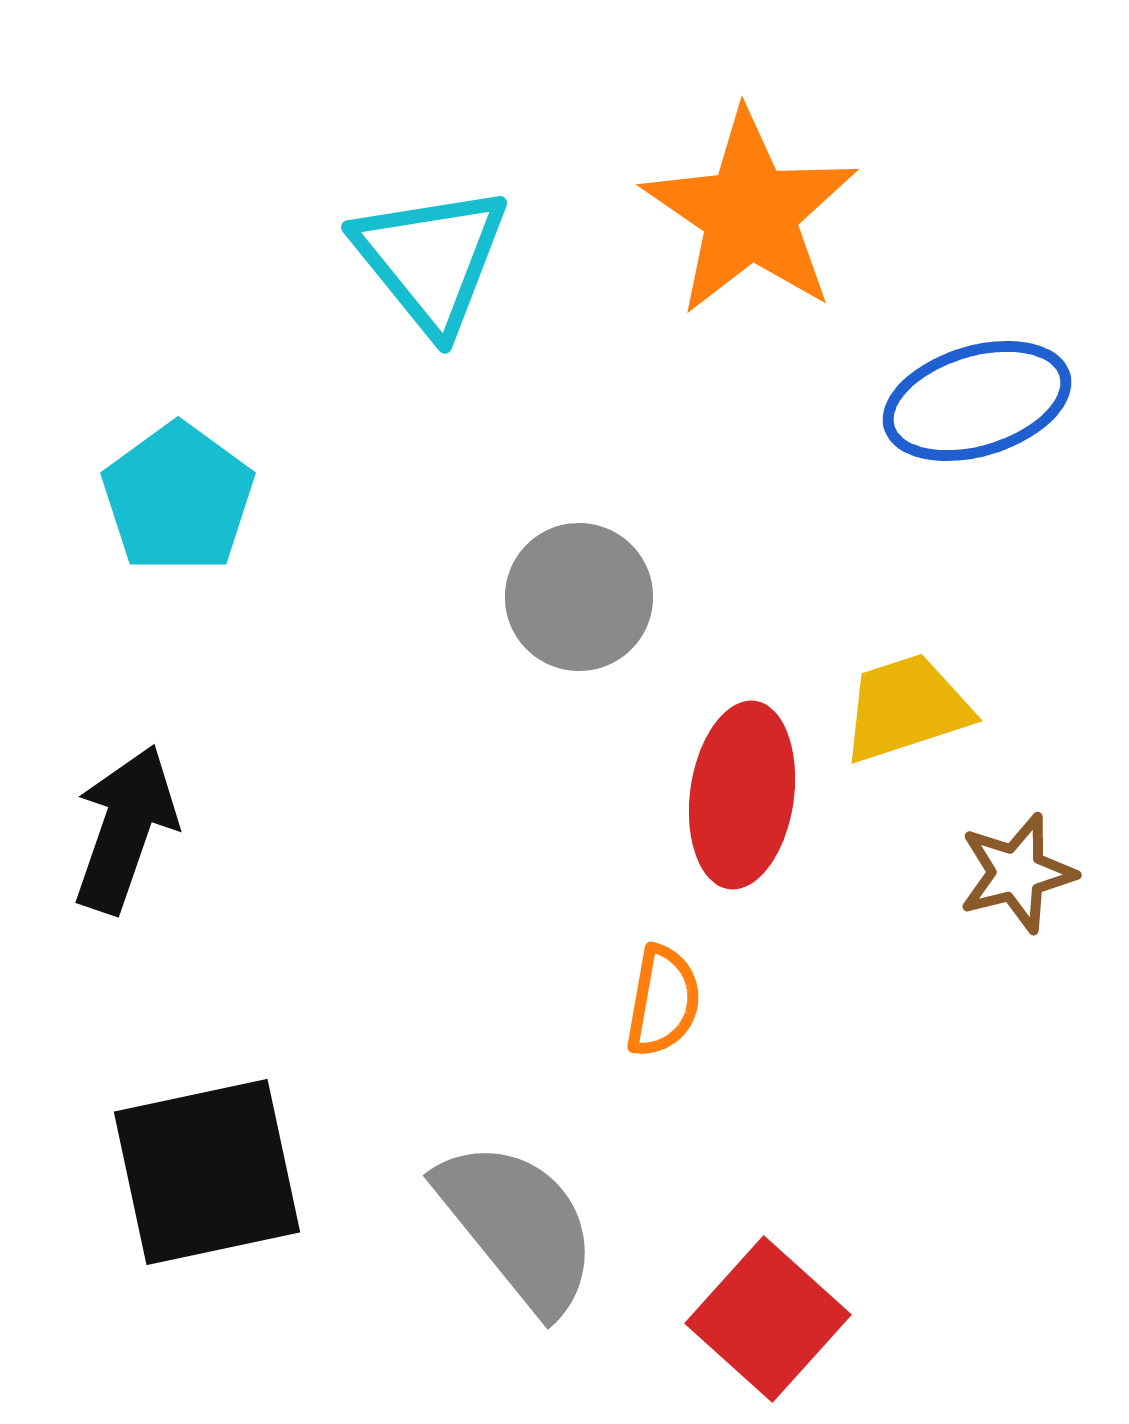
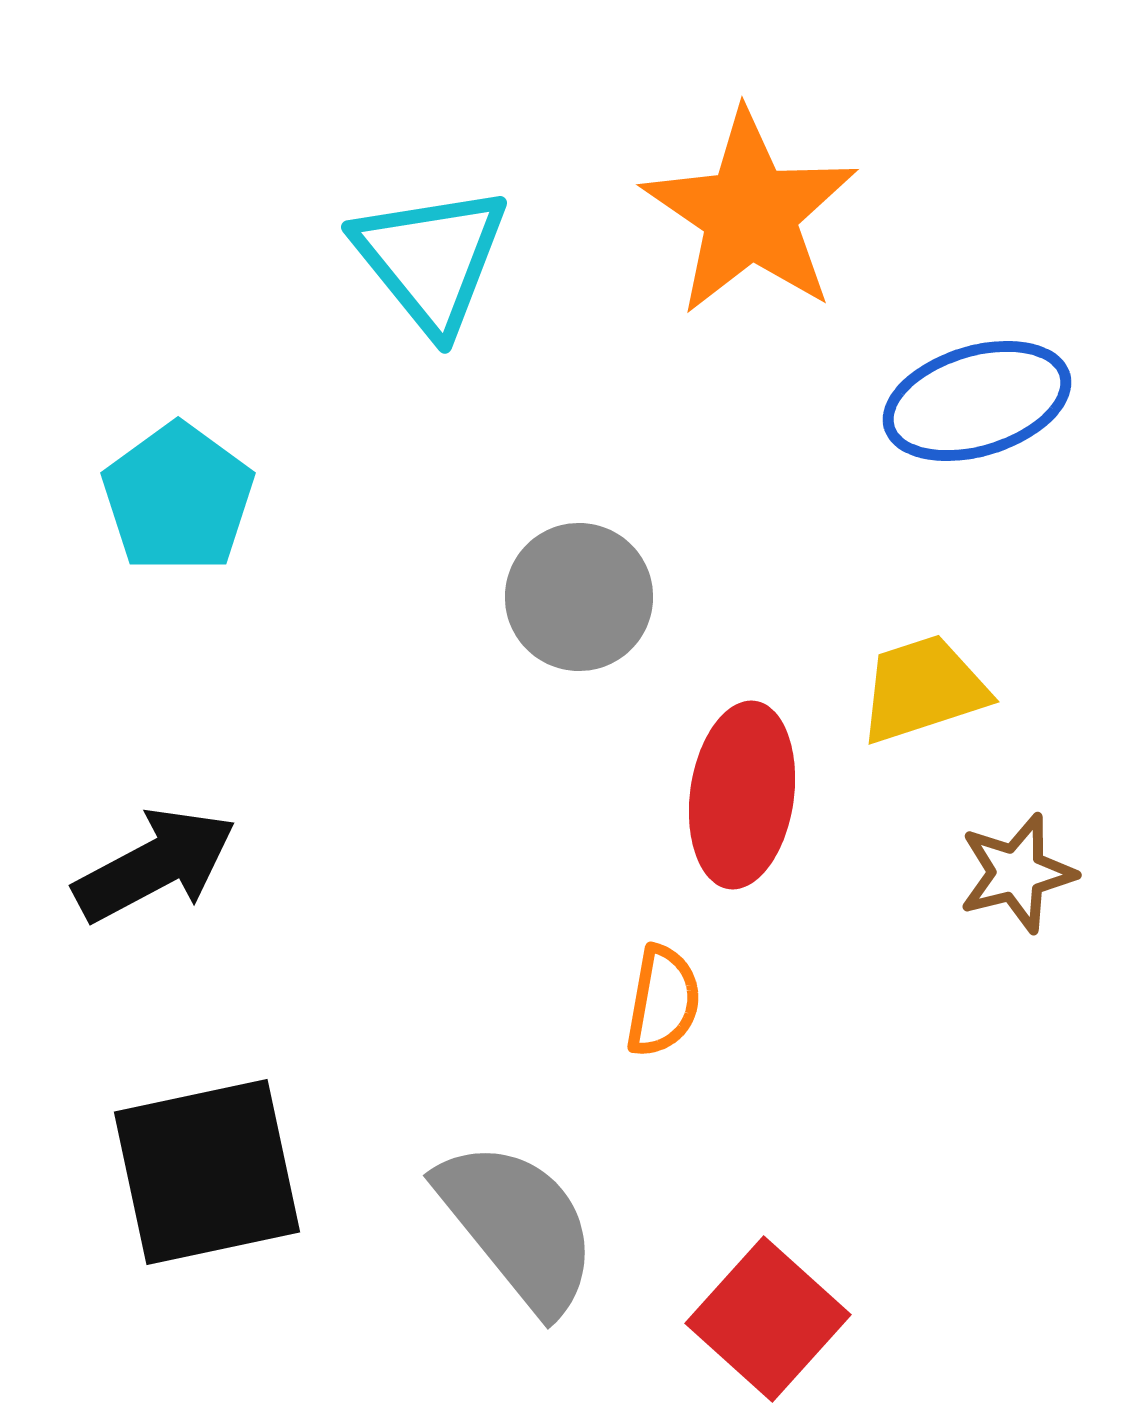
yellow trapezoid: moved 17 px right, 19 px up
black arrow: moved 30 px right, 36 px down; rotated 43 degrees clockwise
